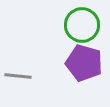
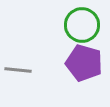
gray line: moved 6 px up
